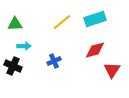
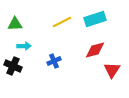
yellow line: rotated 12 degrees clockwise
